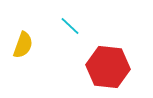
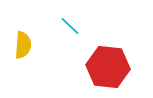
yellow semicircle: rotated 16 degrees counterclockwise
